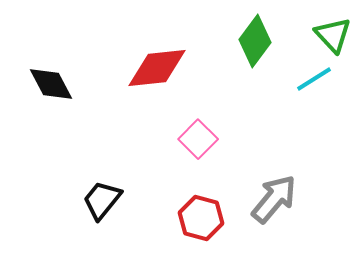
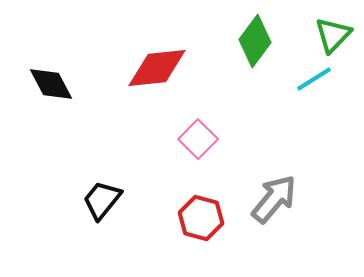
green triangle: rotated 27 degrees clockwise
